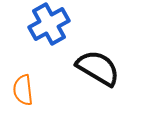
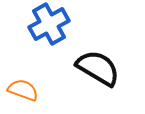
orange semicircle: rotated 116 degrees clockwise
